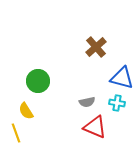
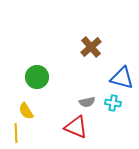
brown cross: moved 5 px left
green circle: moved 1 px left, 4 px up
cyan cross: moved 4 px left
red triangle: moved 19 px left
yellow line: rotated 18 degrees clockwise
